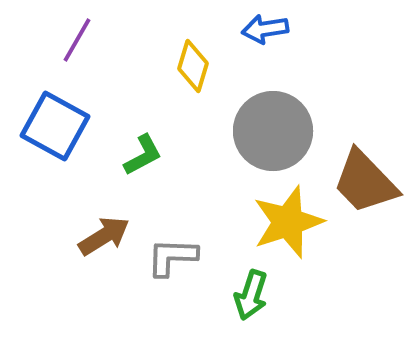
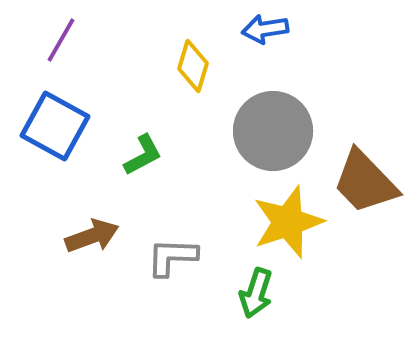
purple line: moved 16 px left
brown arrow: moved 12 px left; rotated 12 degrees clockwise
green arrow: moved 5 px right, 2 px up
